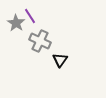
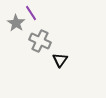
purple line: moved 1 px right, 3 px up
